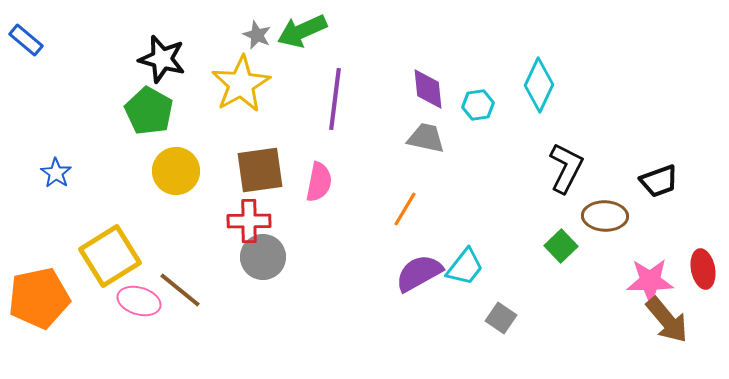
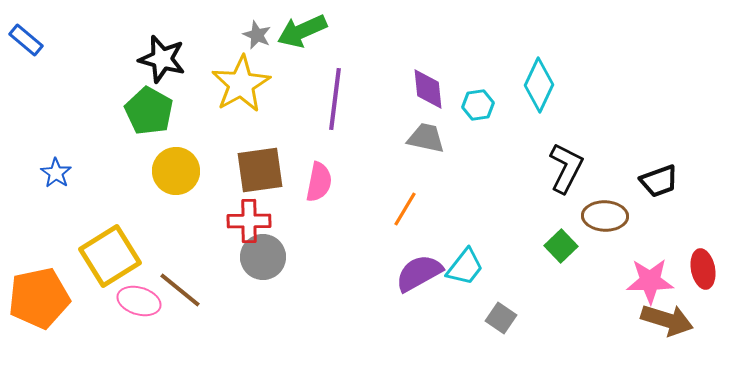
brown arrow: rotated 33 degrees counterclockwise
